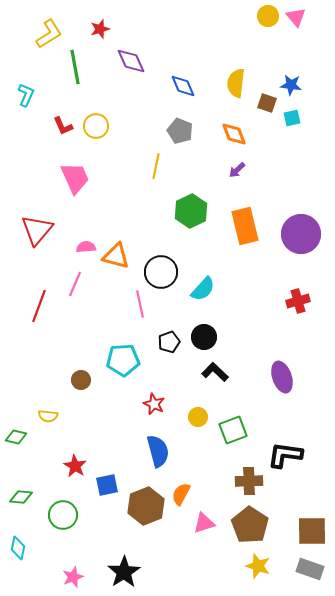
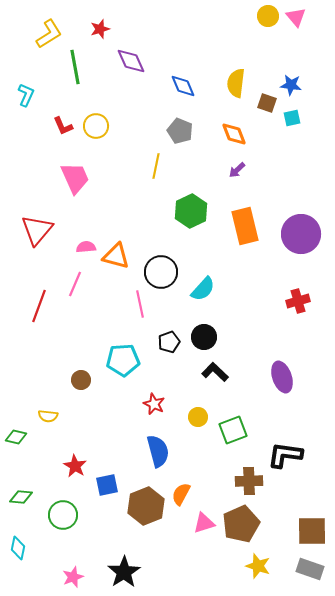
brown pentagon at (250, 525): moved 9 px left, 1 px up; rotated 15 degrees clockwise
